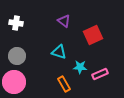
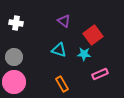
red square: rotated 12 degrees counterclockwise
cyan triangle: moved 2 px up
gray circle: moved 3 px left, 1 px down
cyan star: moved 4 px right, 13 px up
orange rectangle: moved 2 px left
